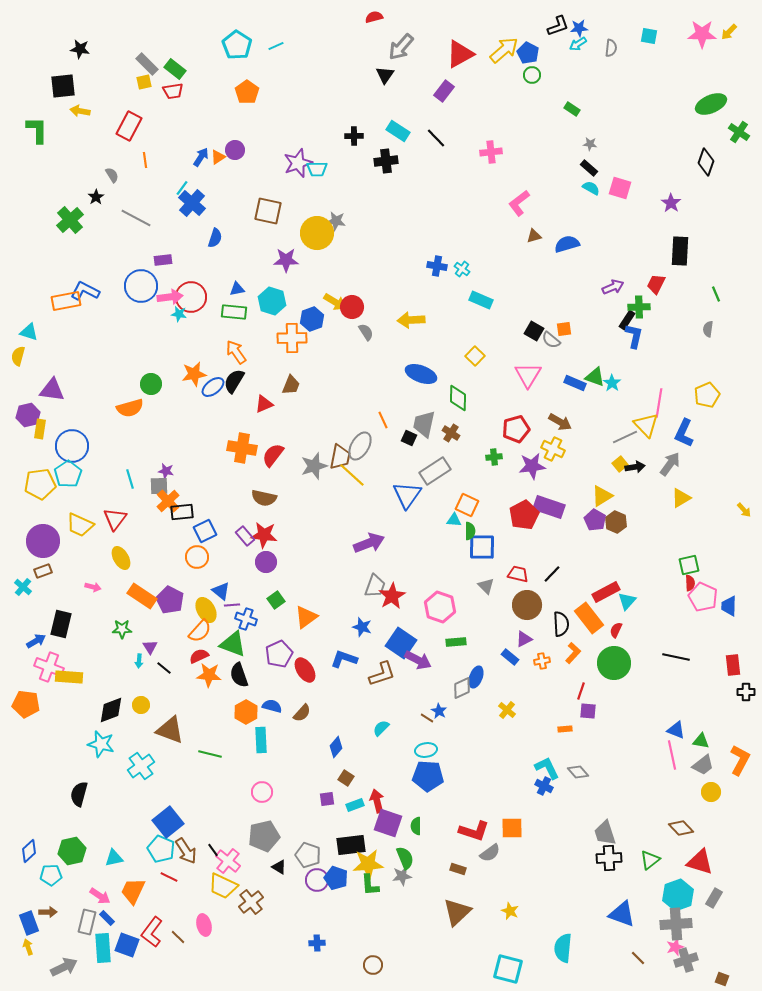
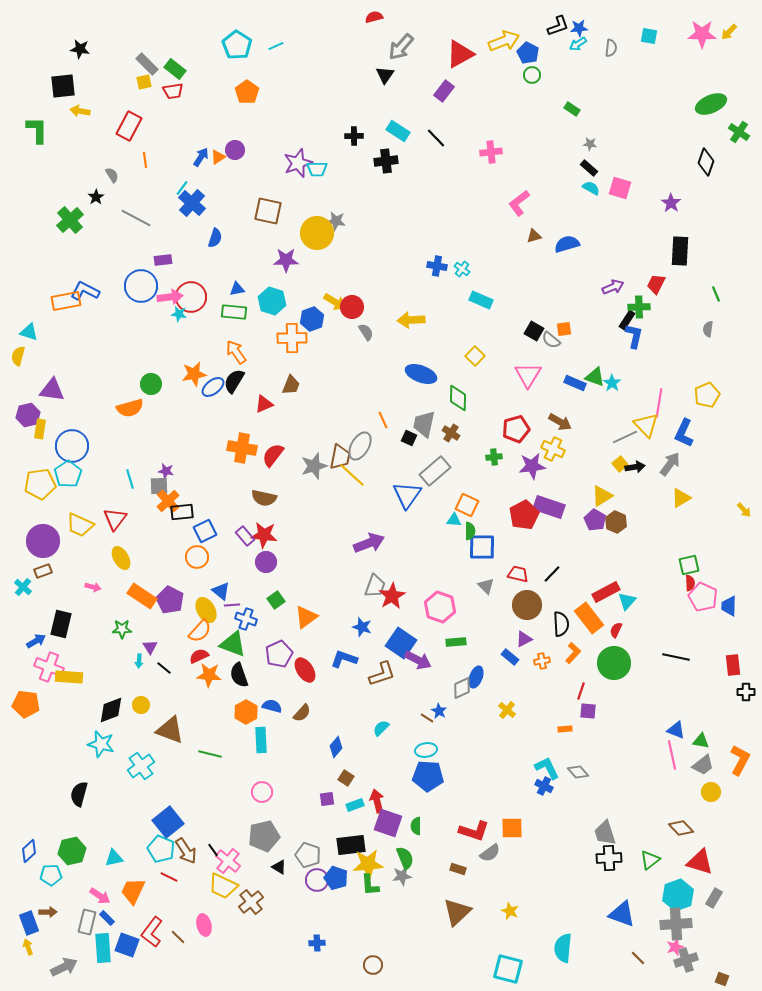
yellow arrow at (504, 50): moved 9 px up; rotated 20 degrees clockwise
gray rectangle at (435, 471): rotated 8 degrees counterclockwise
